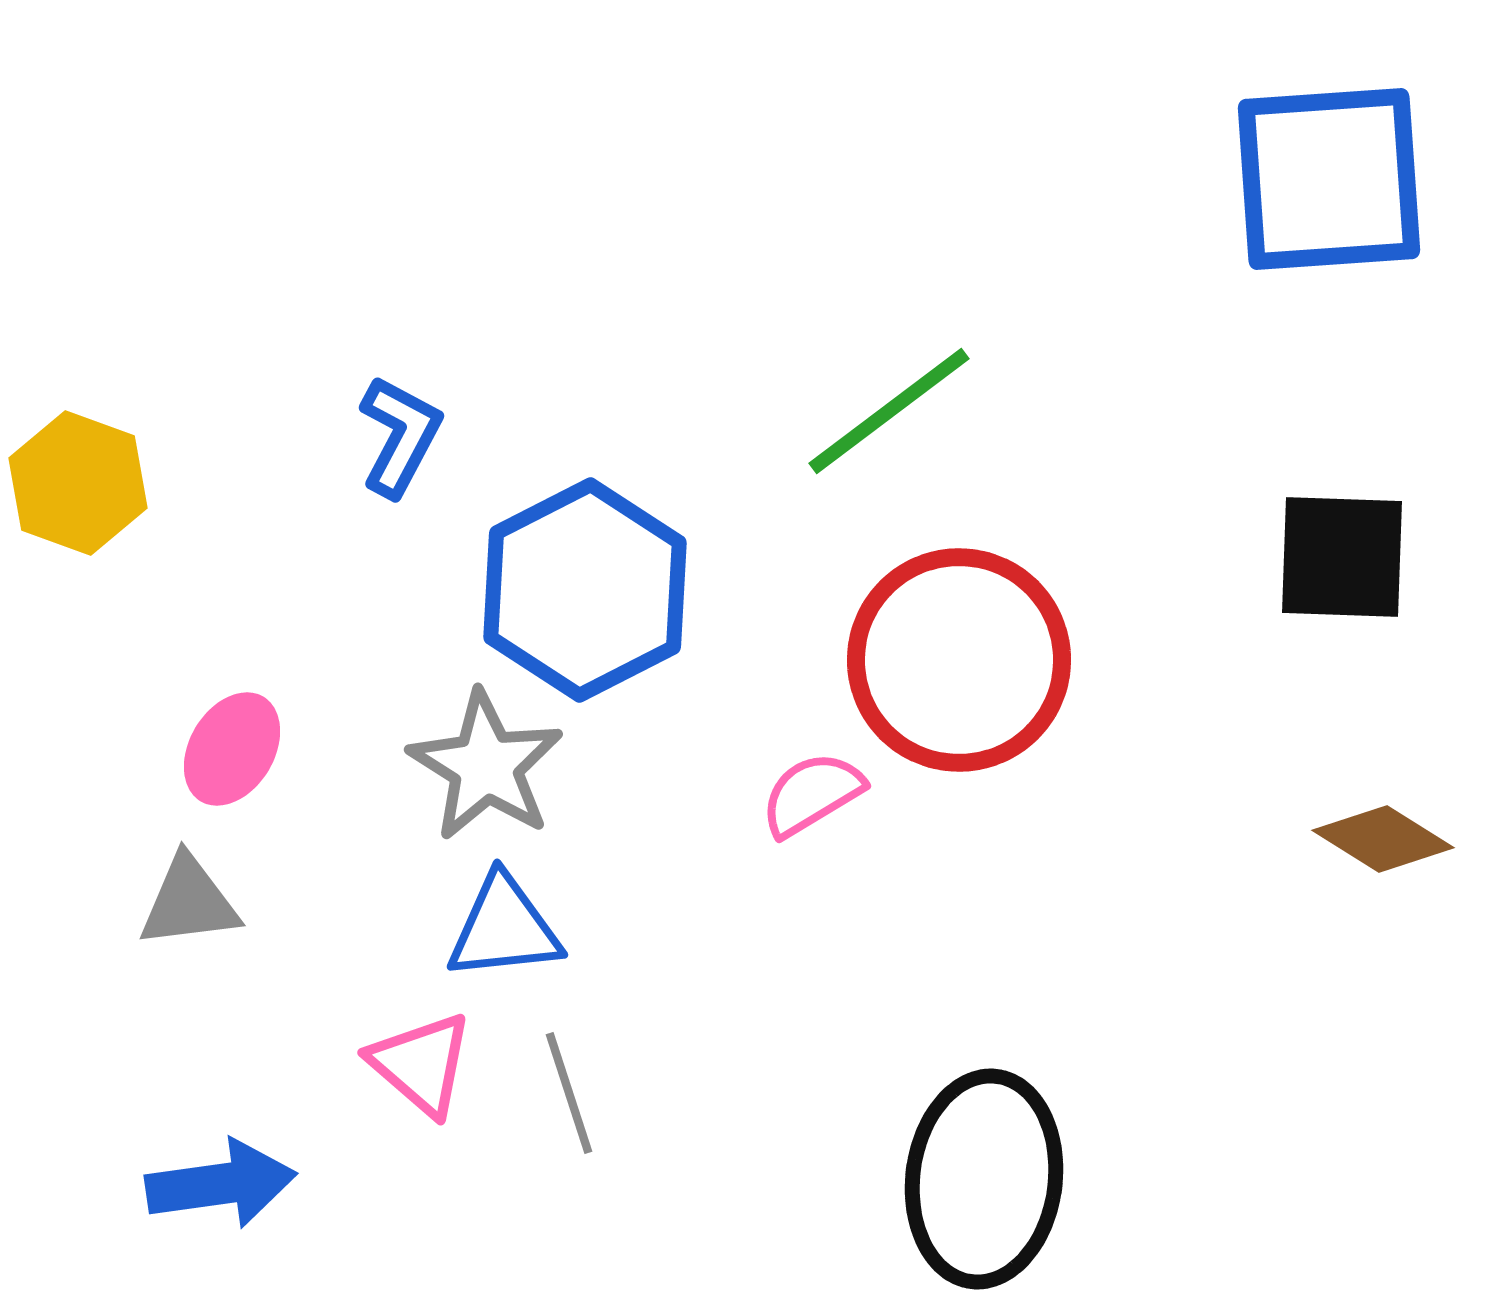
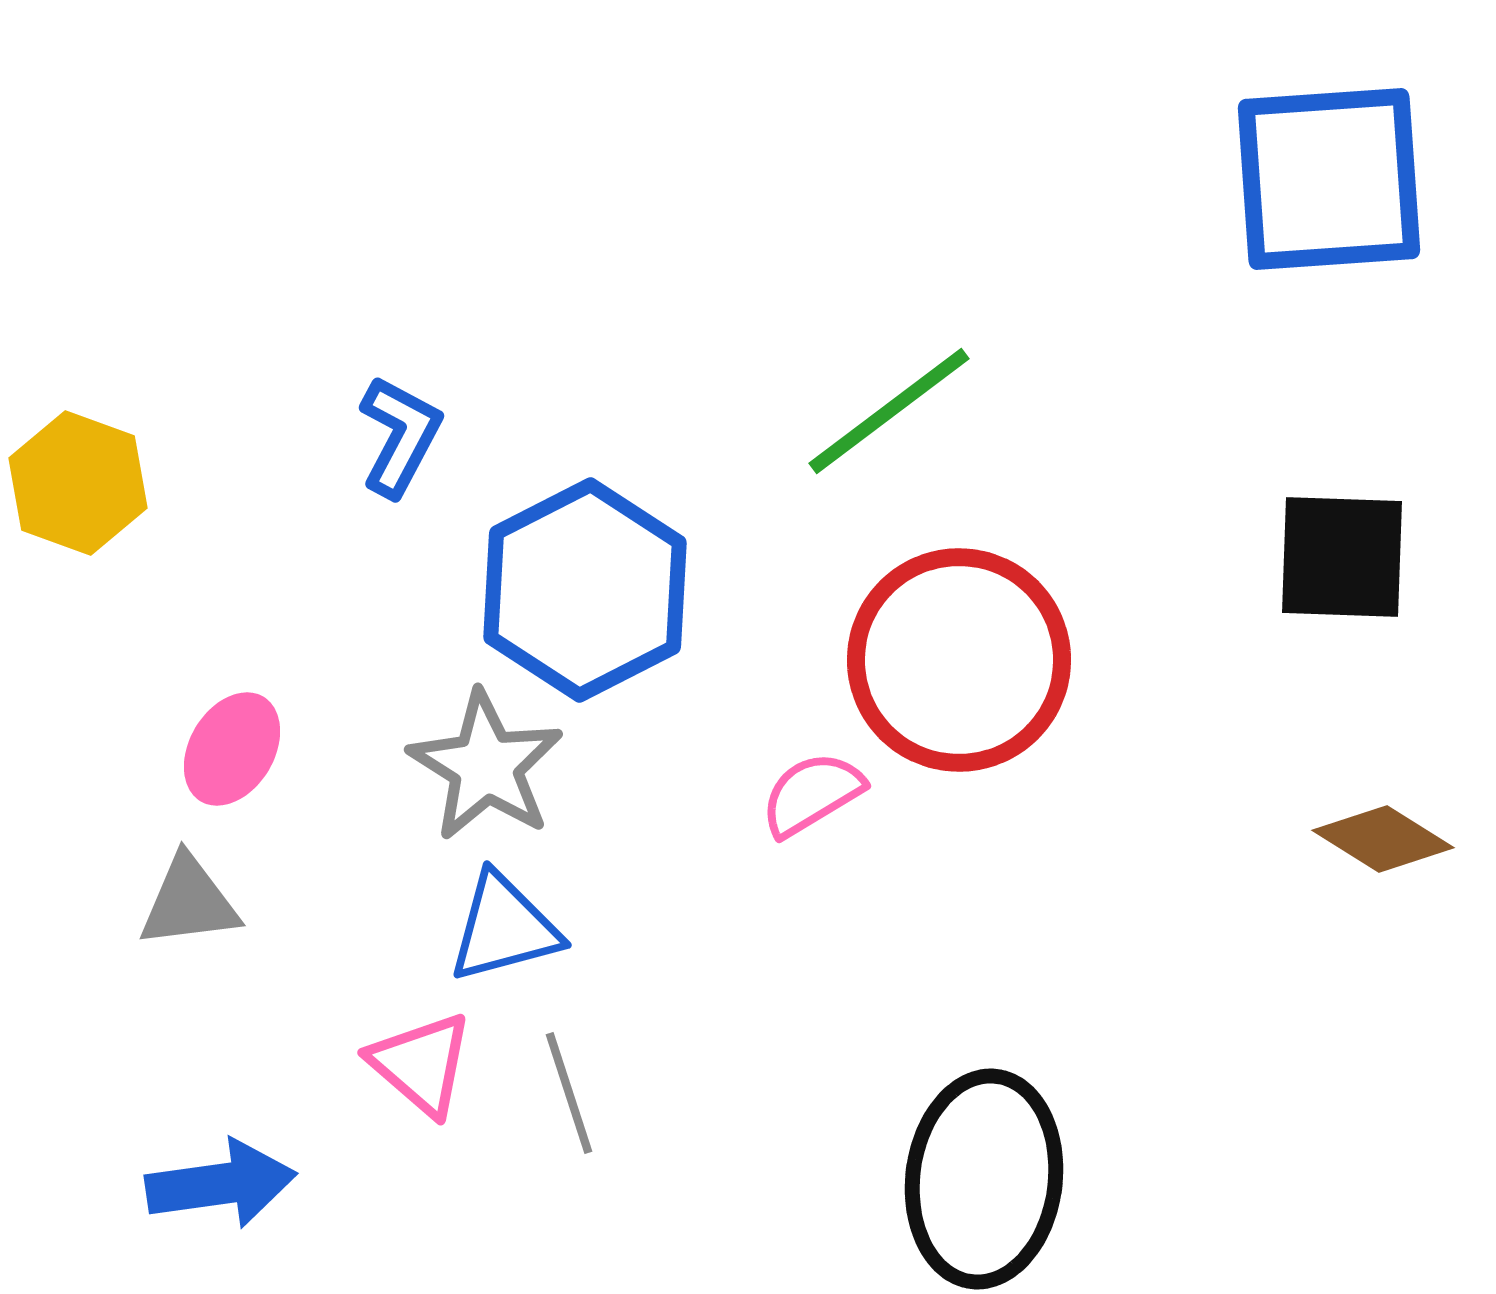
blue triangle: rotated 9 degrees counterclockwise
